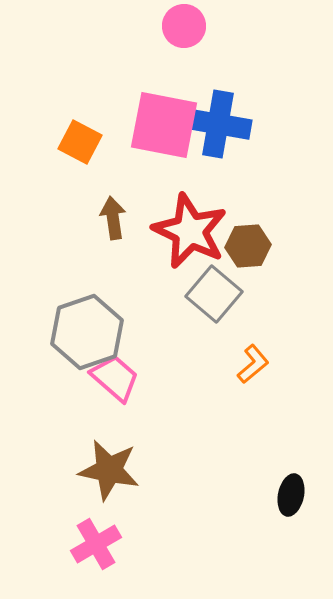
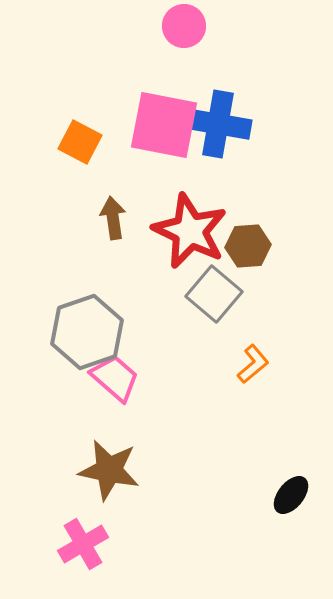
black ellipse: rotated 27 degrees clockwise
pink cross: moved 13 px left
